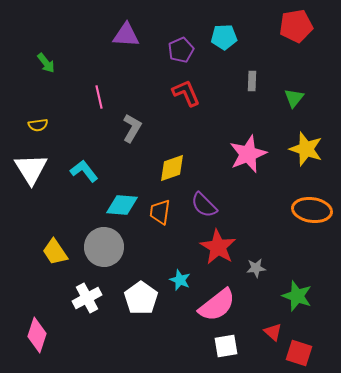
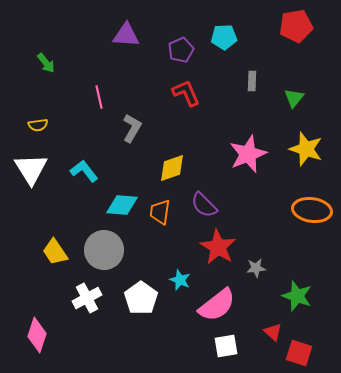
gray circle: moved 3 px down
